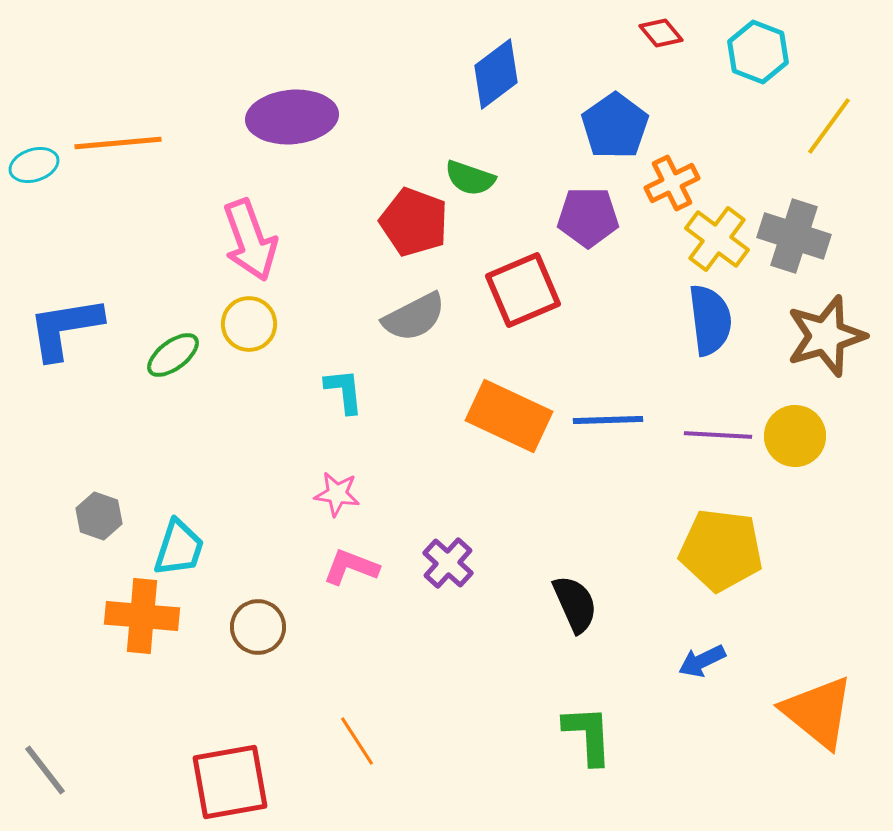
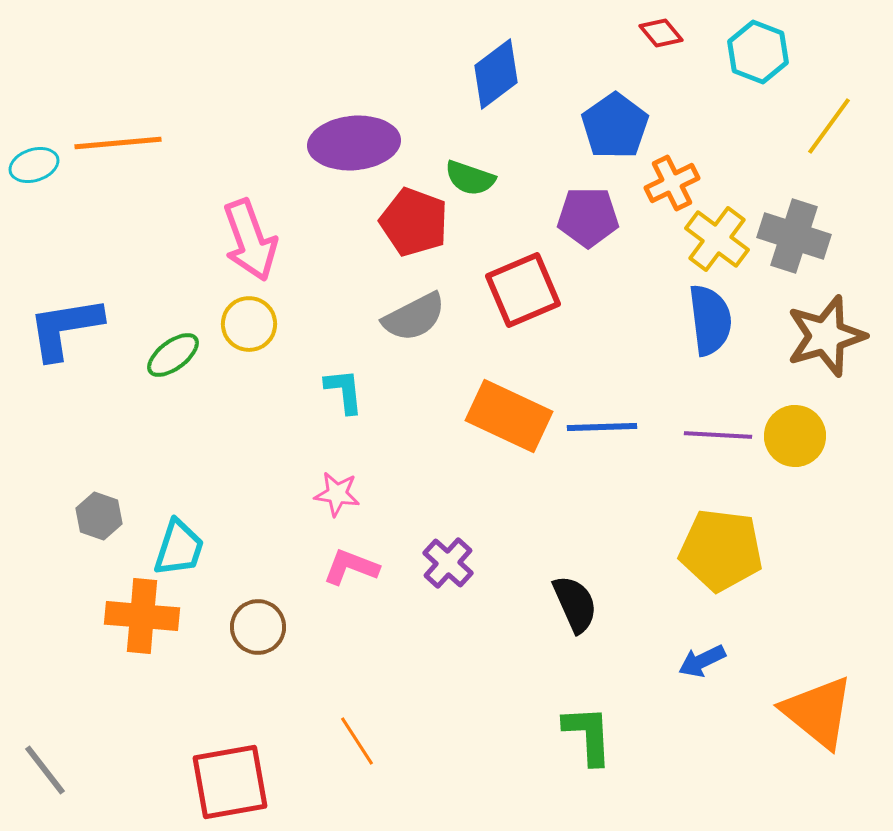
purple ellipse at (292, 117): moved 62 px right, 26 px down
blue line at (608, 420): moved 6 px left, 7 px down
